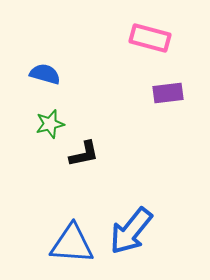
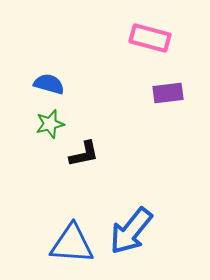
blue semicircle: moved 4 px right, 10 px down
